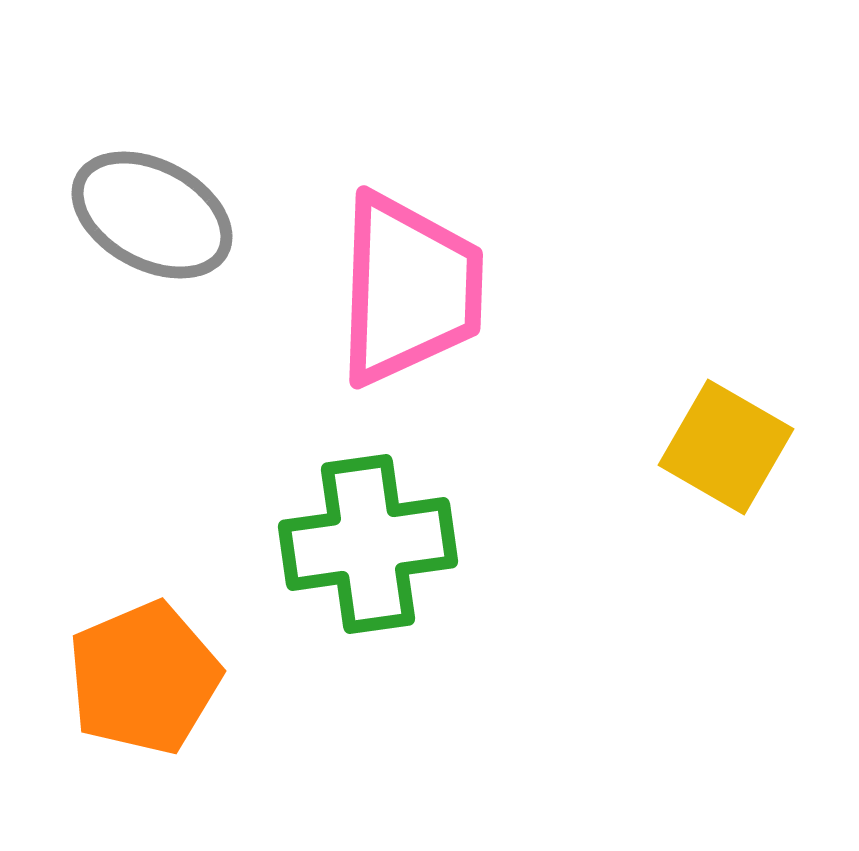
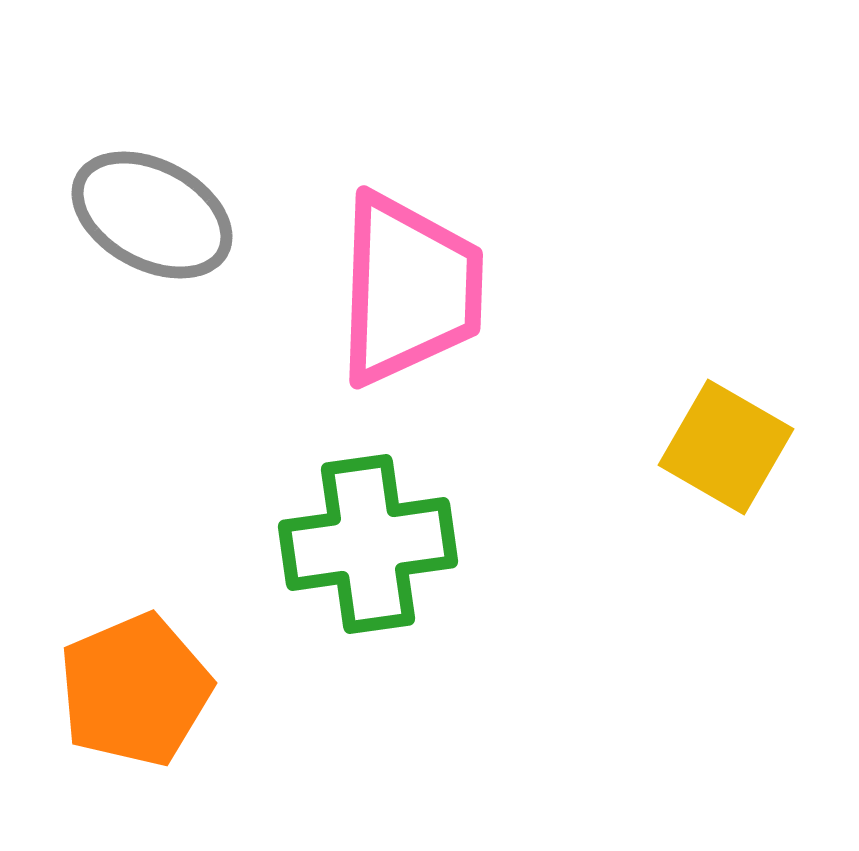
orange pentagon: moved 9 px left, 12 px down
